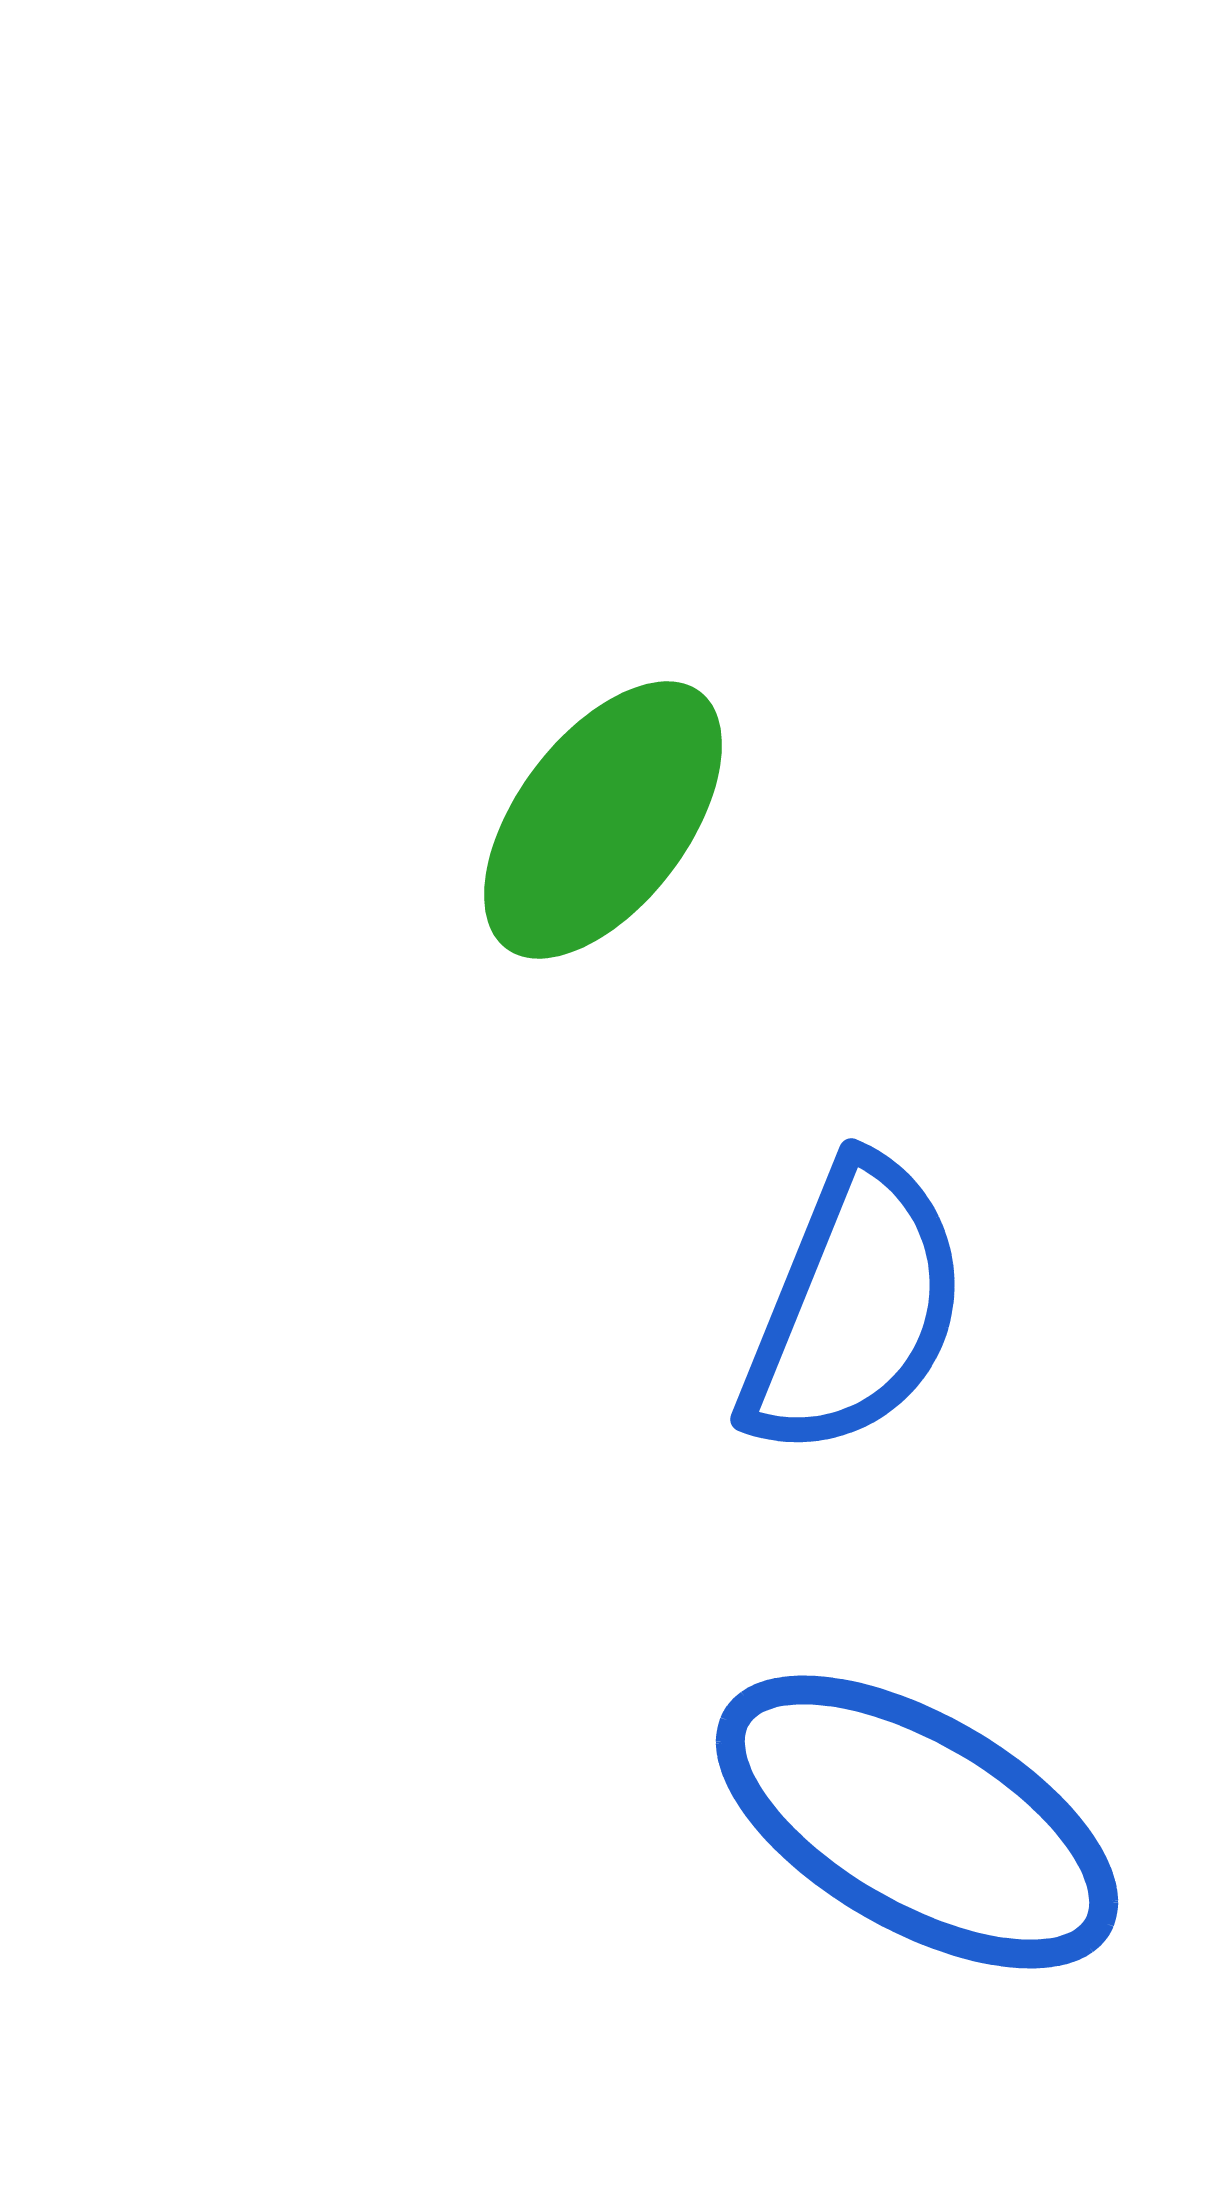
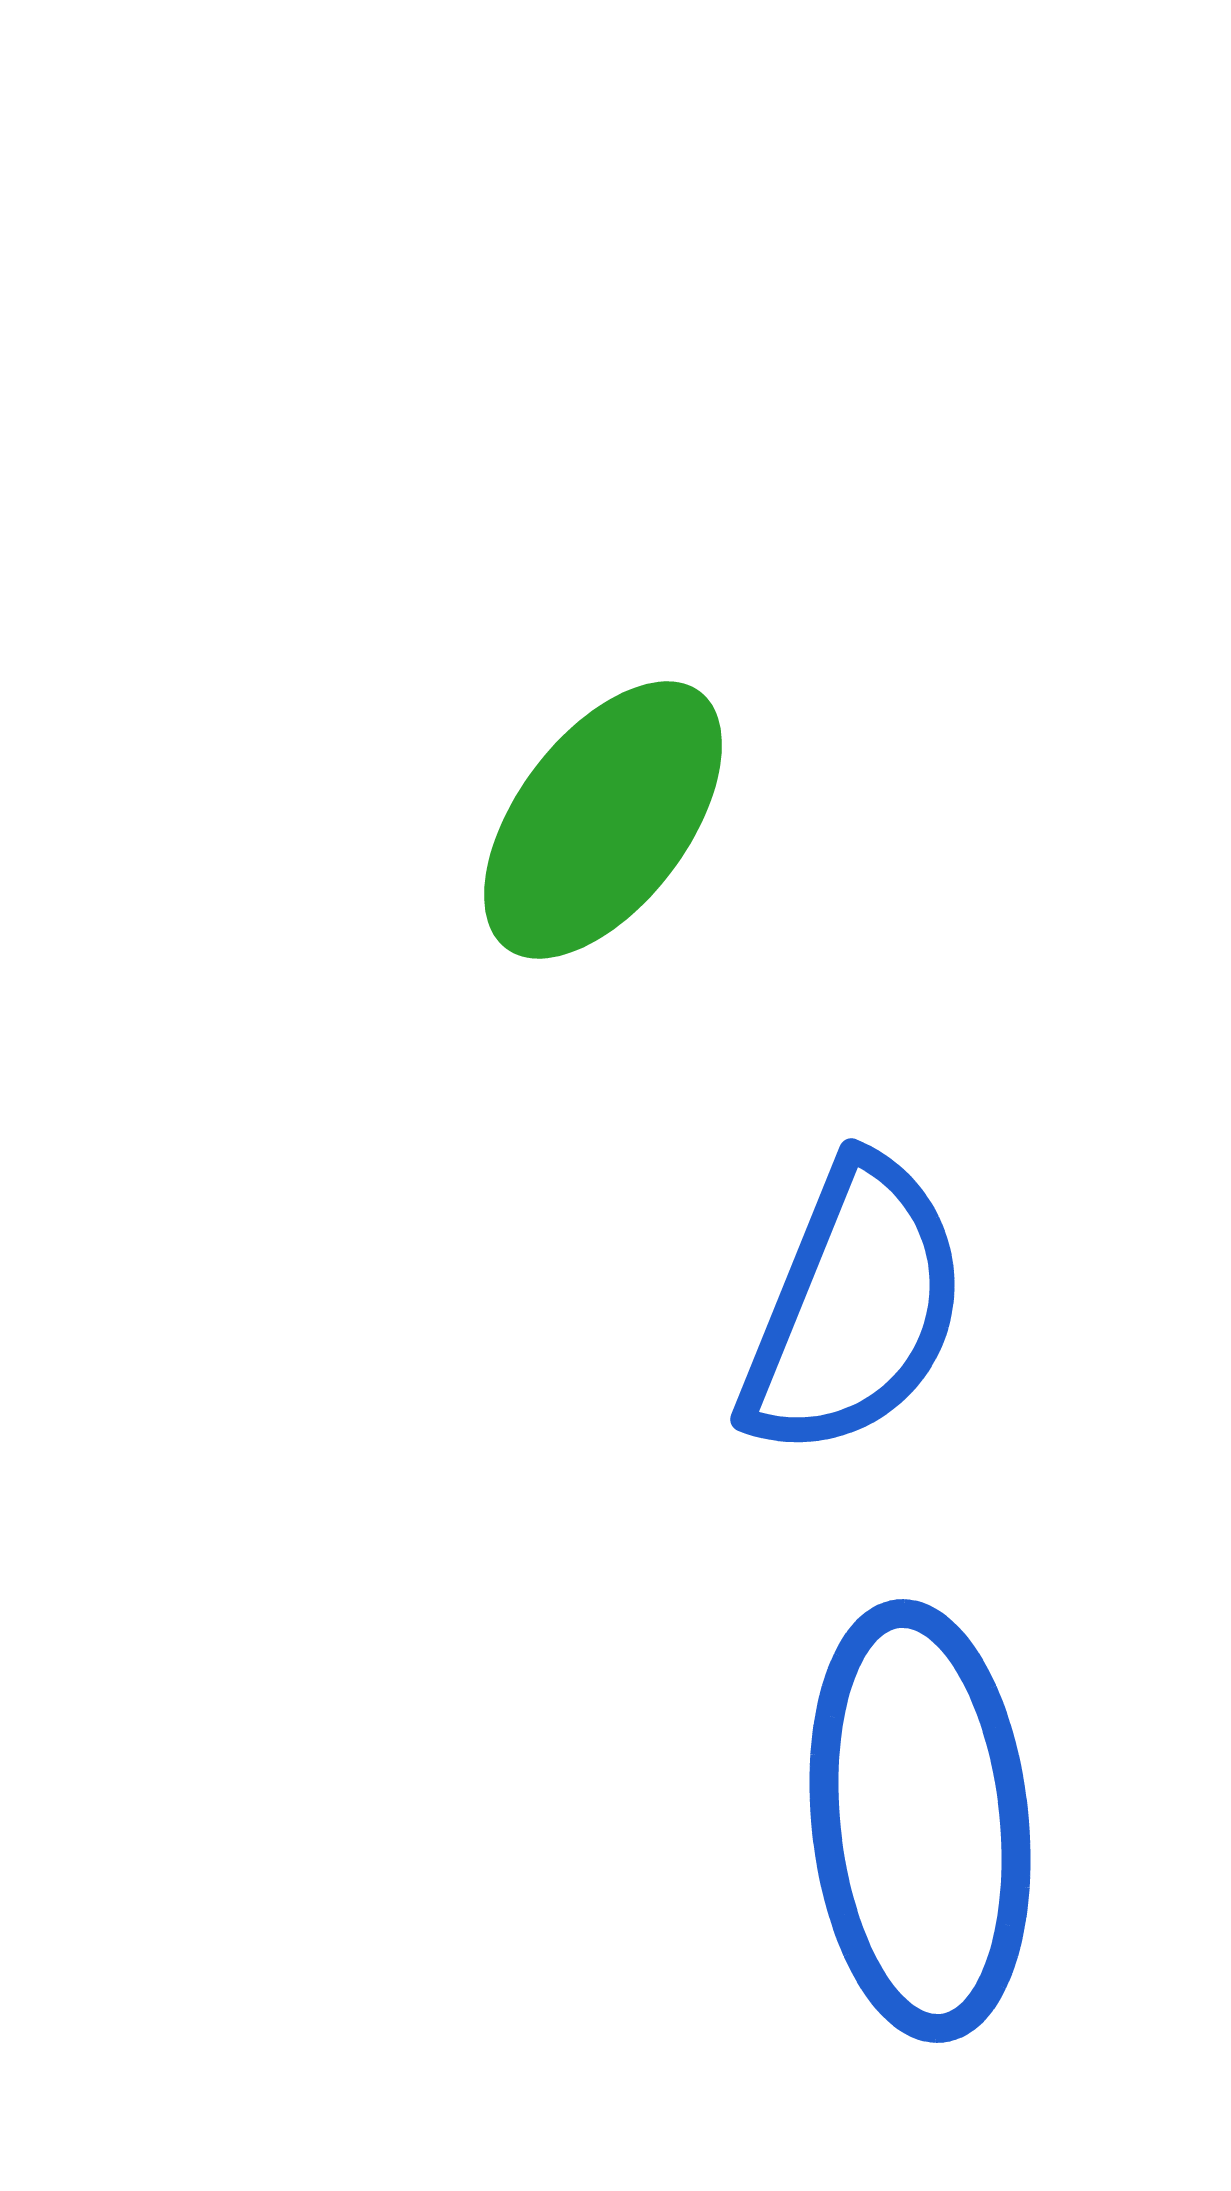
blue ellipse: moved 3 px right, 1 px up; rotated 54 degrees clockwise
